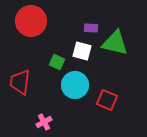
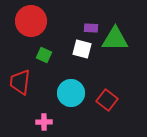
green triangle: moved 4 px up; rotated 12 degrees counterclockwise
white square: moved 2 px up
green square: moved 13 px left, 7 px up
cyan circle: moved 4 px left, 8 px down
red square: rotated 15 degrees clockwise
pink cross: rotated 28 degrees clockwise
